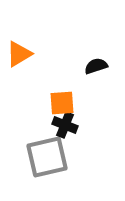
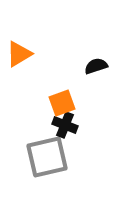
orange square: rotated 16 degrees counterclockwise
